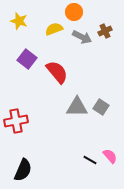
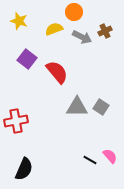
black semicircle: moved 1 px right, 1 px up
